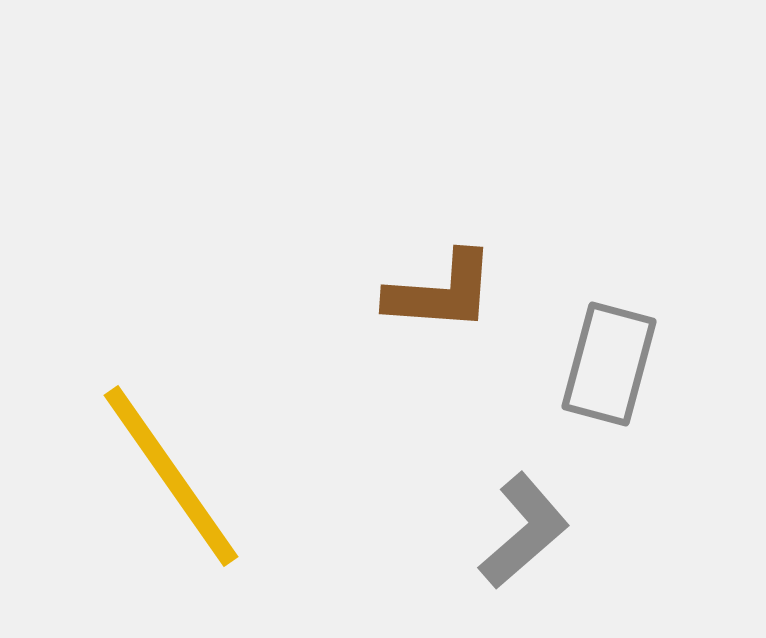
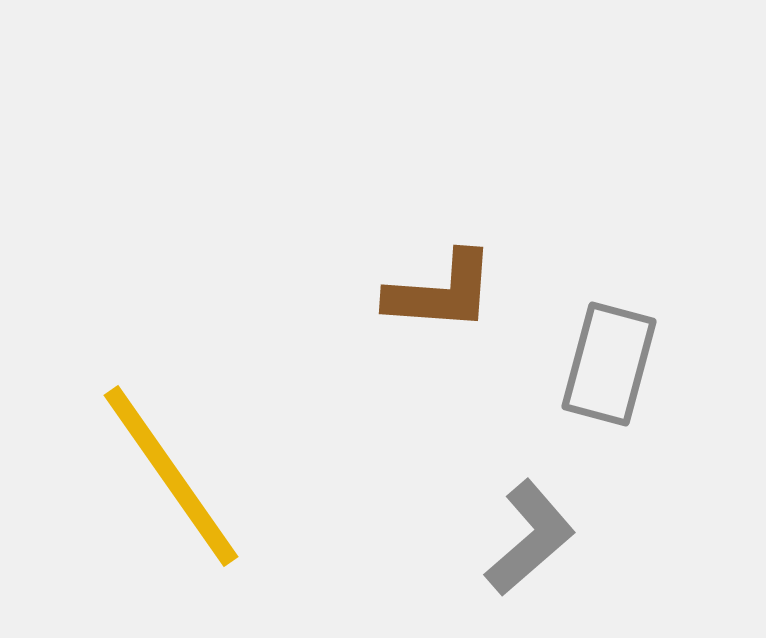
gray L-shape: moved 6 px right, 7 px down
